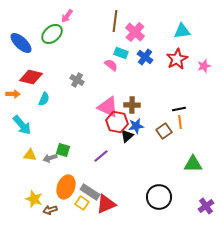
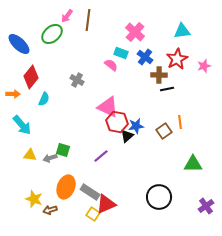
brown line: moved 27 px left, 1 px up
blue ellipse: moved 2 px left, 1 px down
red diamond: rotated 65 degrees counterclockwise
brown cross: moved 27 px right, 30 px up
black line: moved 12 px left, 20 px up
yellow square: moved 11 px right, 11 px down
